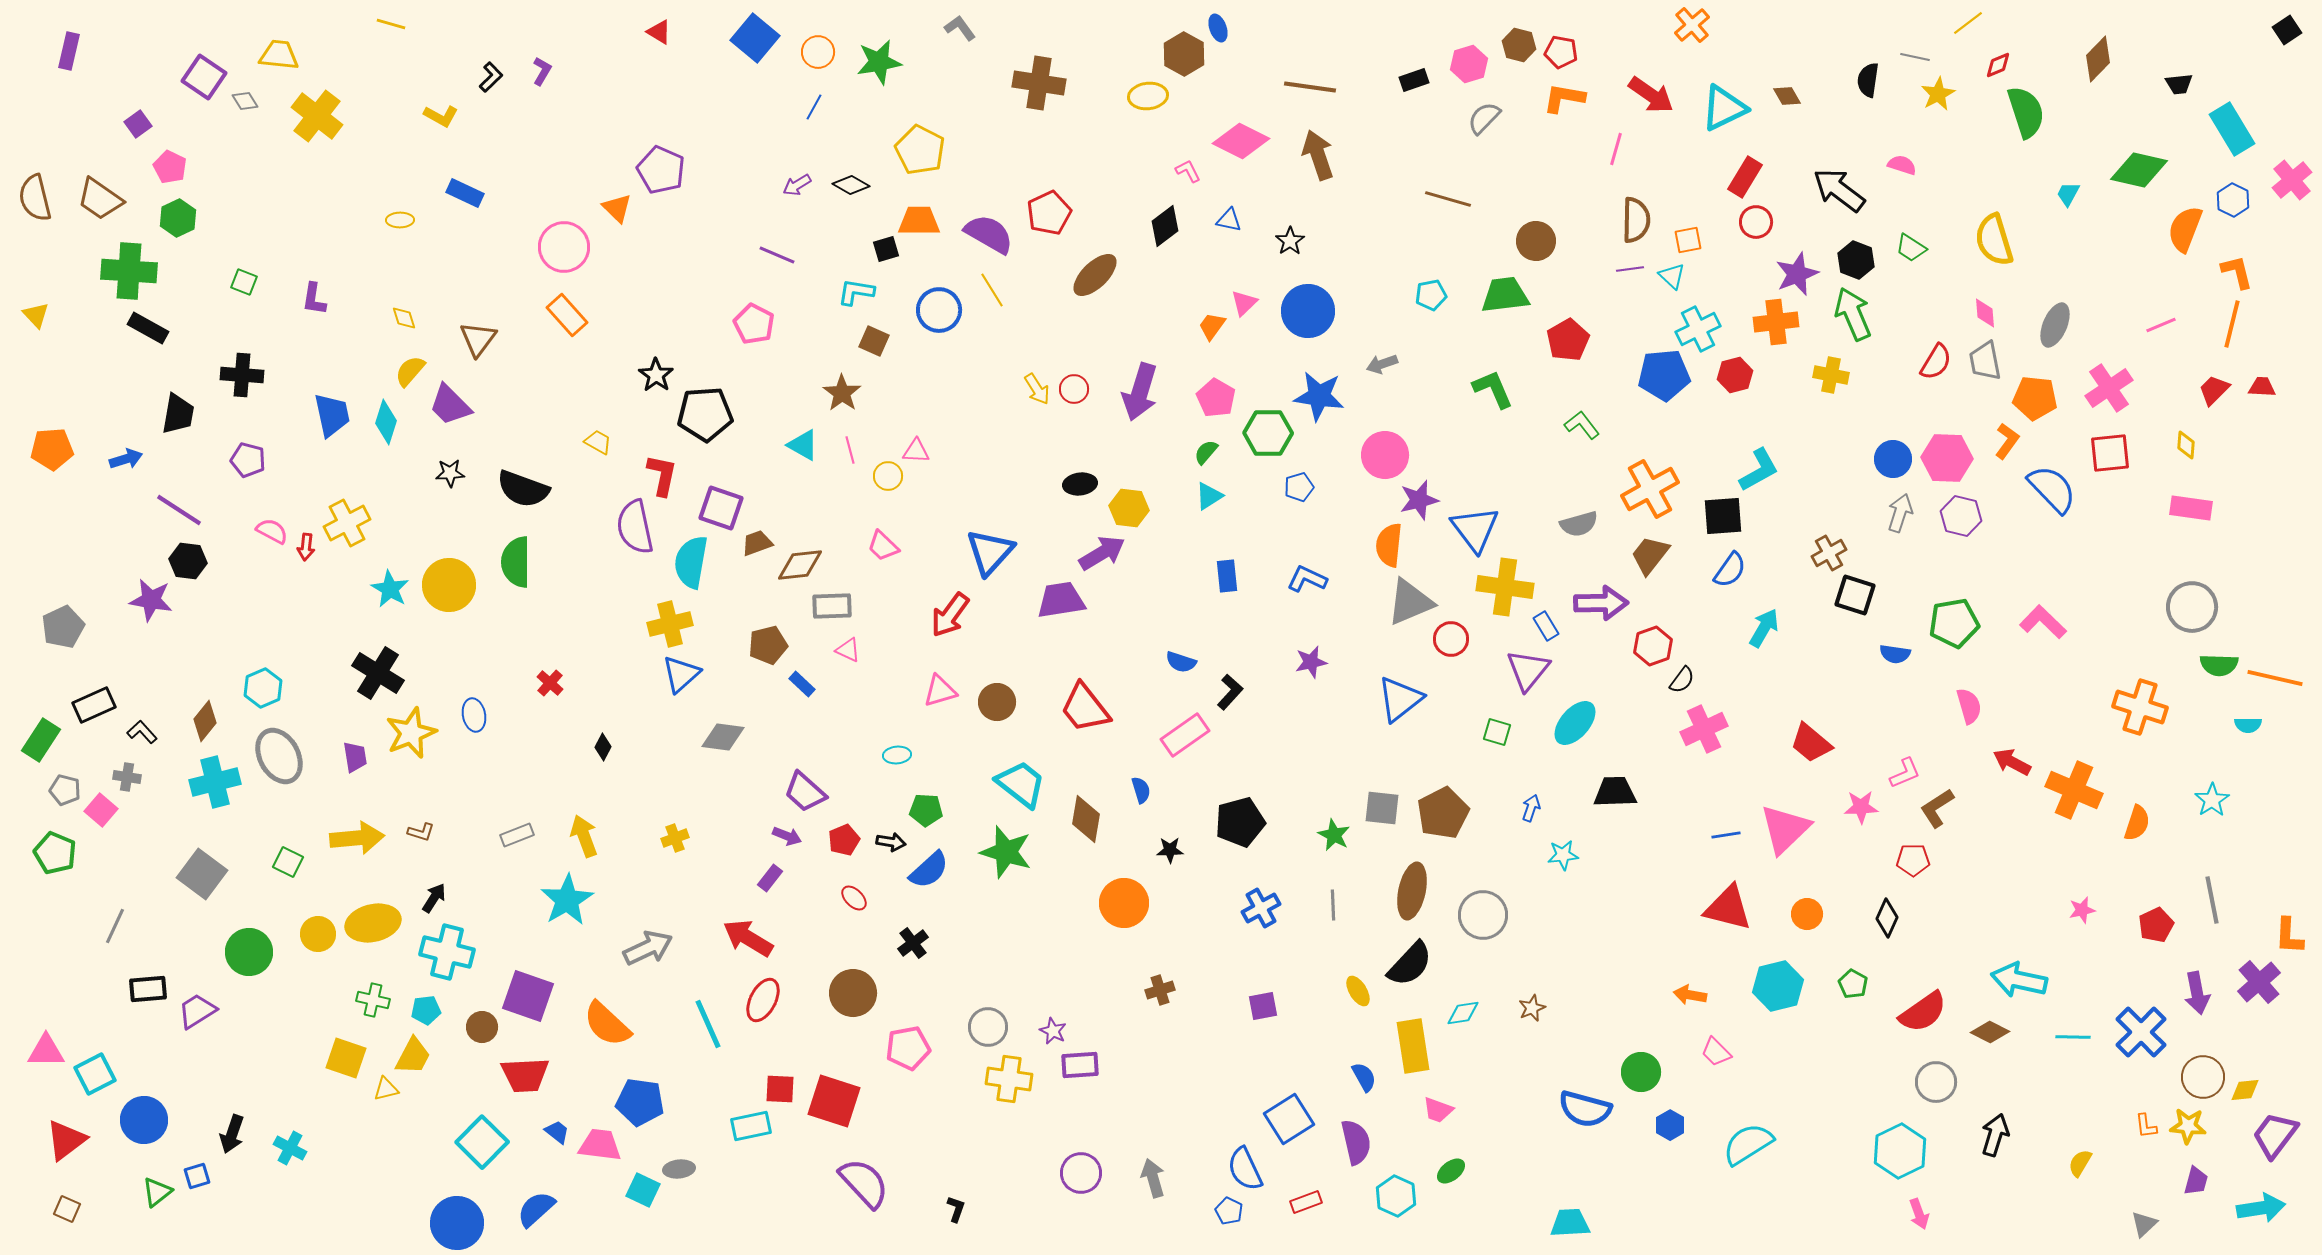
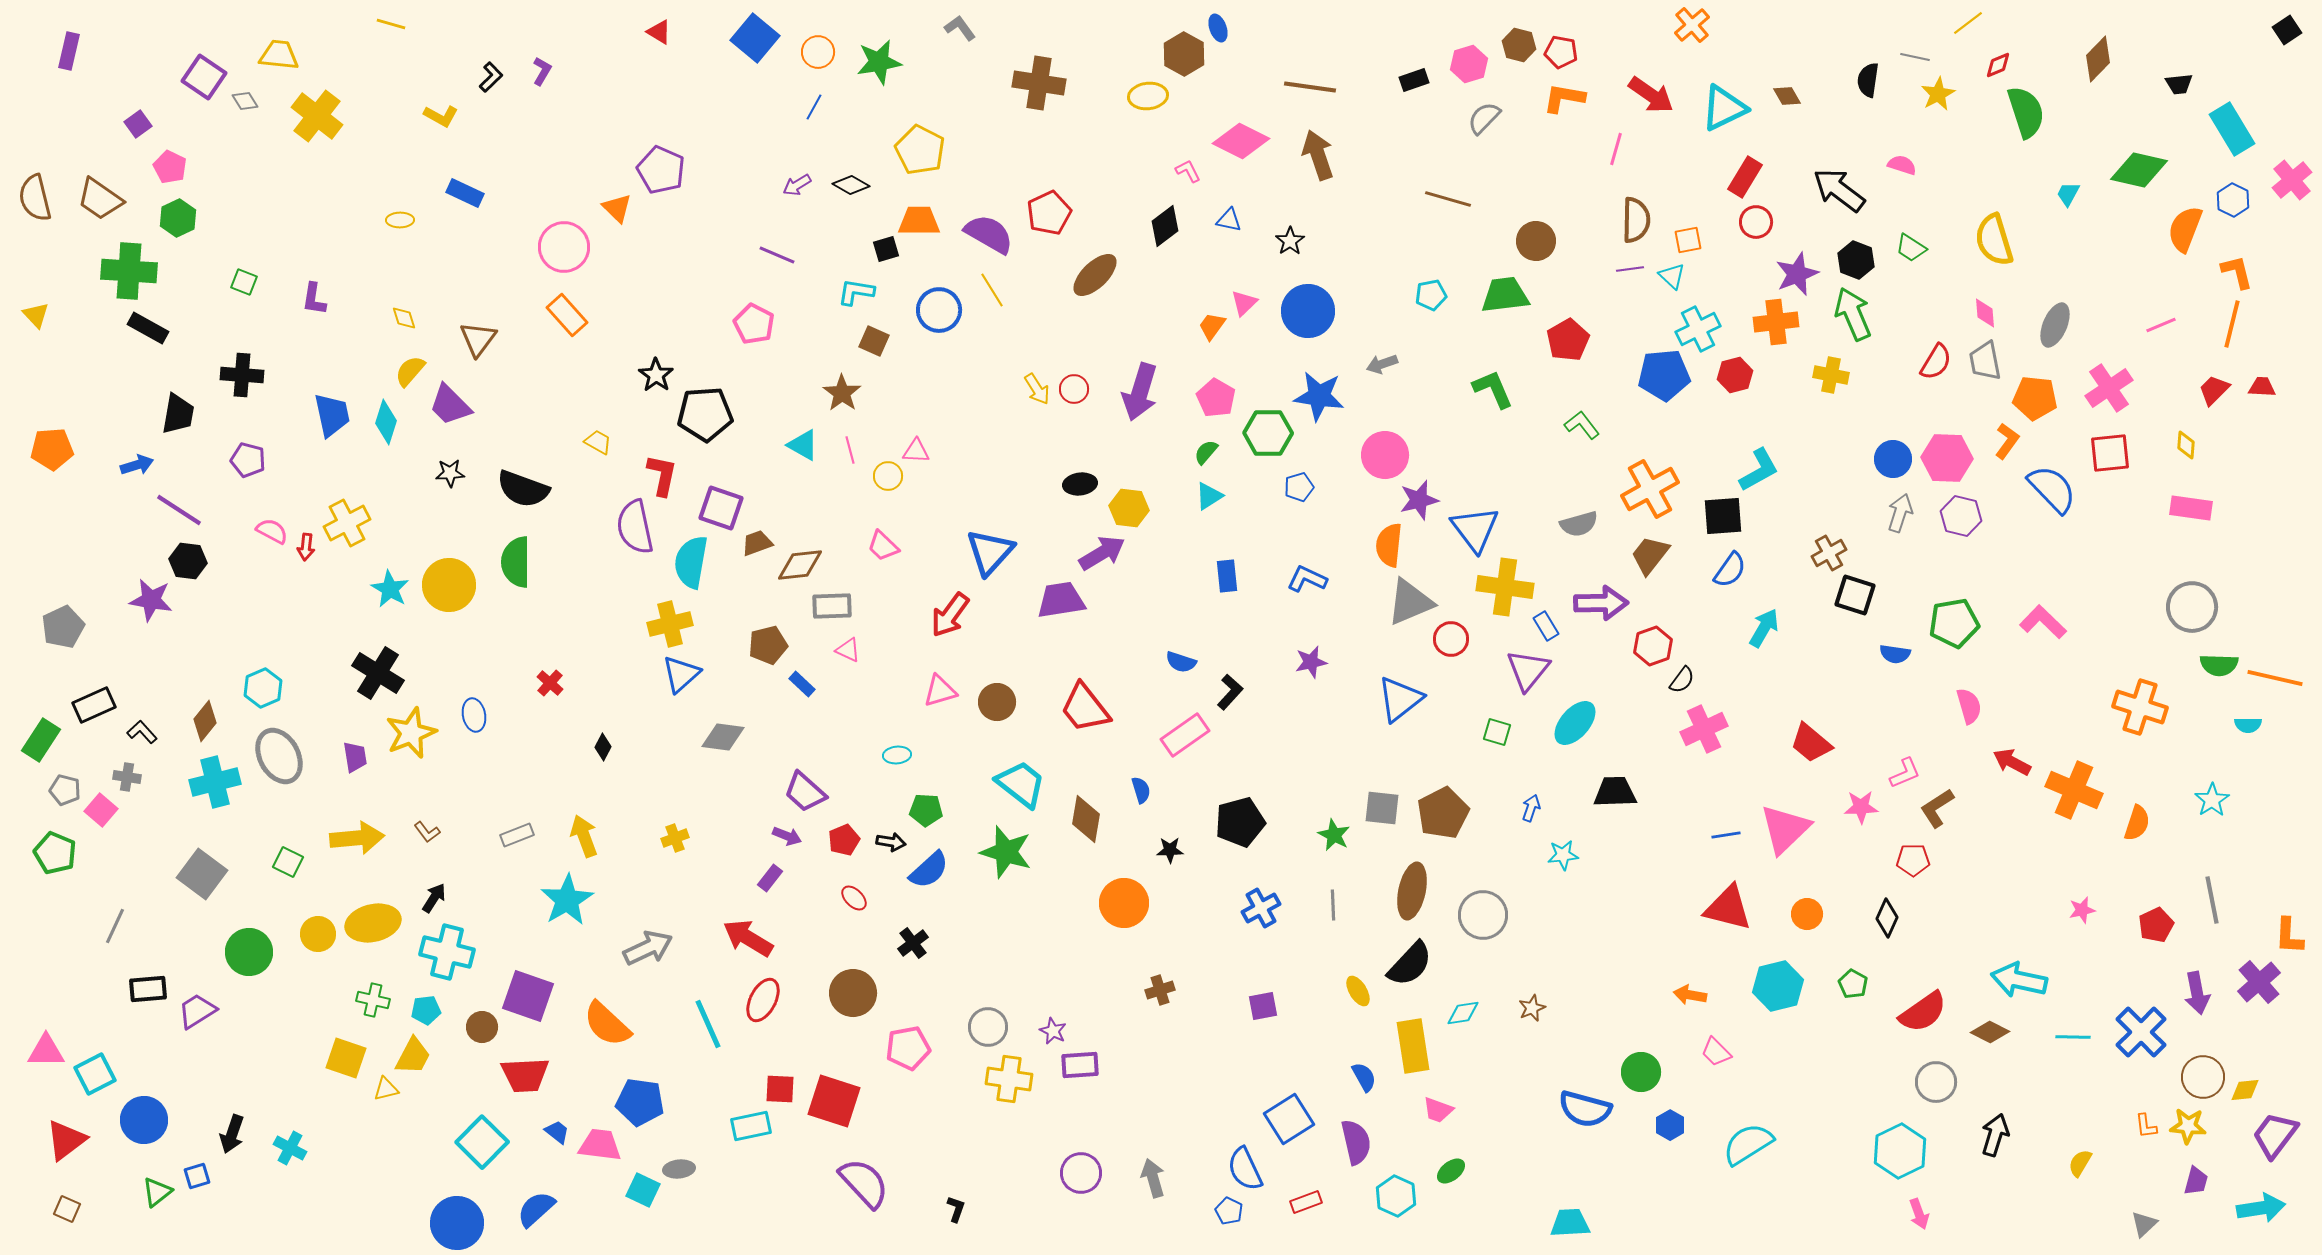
blue arrow at (126, 459): moved 11 px right, 6 px down
brown L-shape at (421, 832): moved 6 px right; rotated 36 degrees clockwise
